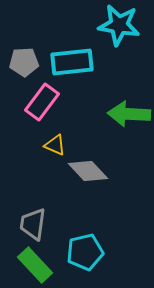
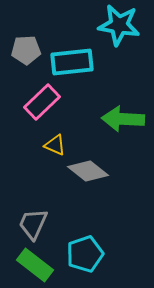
gray pentagon: moved 2 px right, 12 px up
pink rectangle: rotated 9 degrees clockwise
green arrow: moved 6 px left, 5 px down
gray diamond: rotated 9 degrees counterclockwise
gray trapezoid: rotated 16 degrees clockwise
cyan pentagon: moved 2 px down; rotated 6 degrees counterclockwise
green rectangle: rotated 9 degrees counterclockwise
